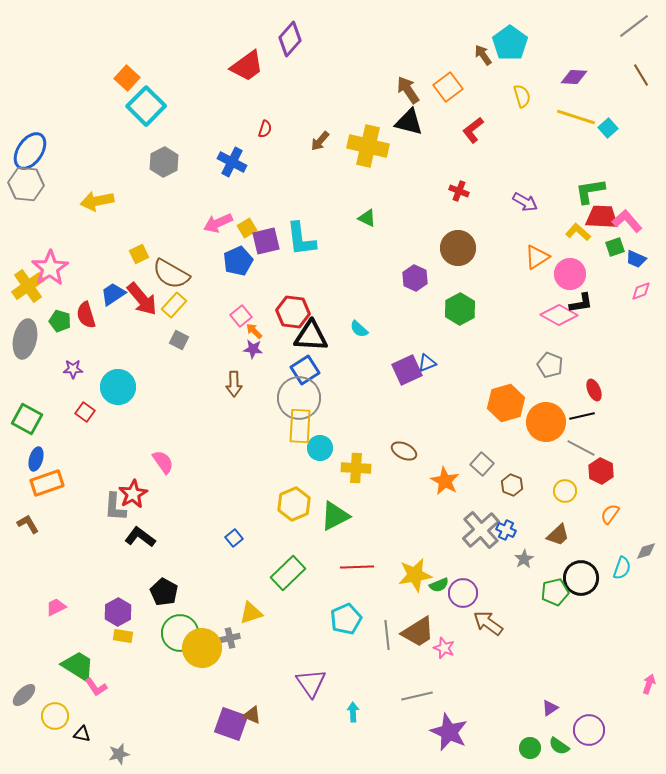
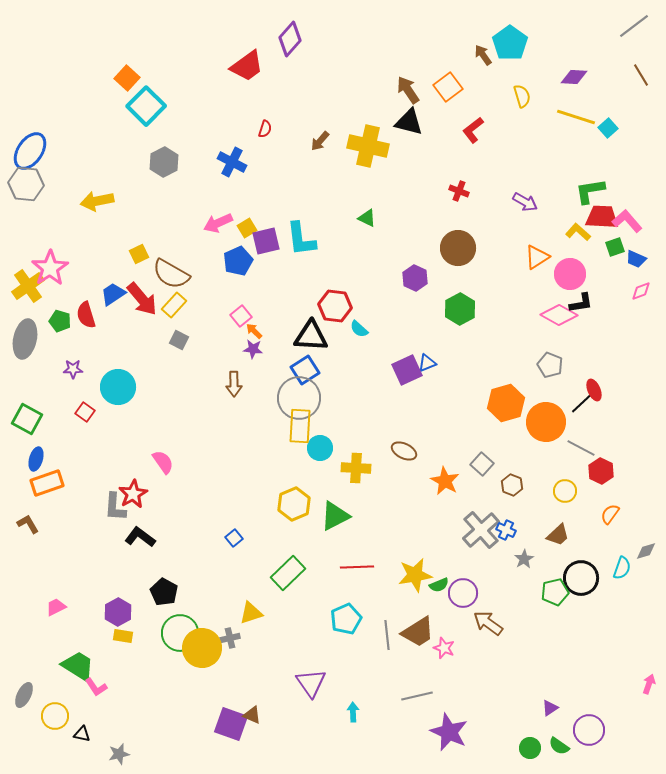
red hexagon at (293, 312): moved 42 px right, 6 px up
black line at (582, 416): moved 13 px up; rotated 30 degrees counterclockwise
gray ellipse at (24, 695): rotated 20 degrees counterclockwise
